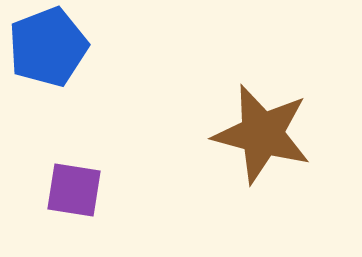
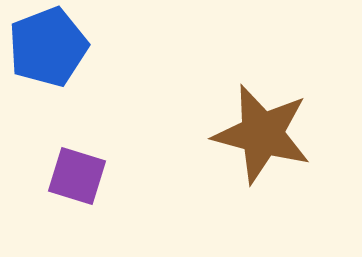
purple square: moved 3 px right, 14 px up; rotated 8 degrees clockwise
